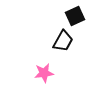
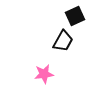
pink star: moved 1 px down
